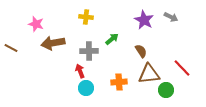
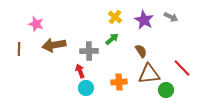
yellow cross: moved 29 px right; rotated 32 degrees clockwise
brown arrow: moved 1 px right, 2 px down
brown line: moved 8 px right, 1 px down; rotated 64 degrees clockwise
